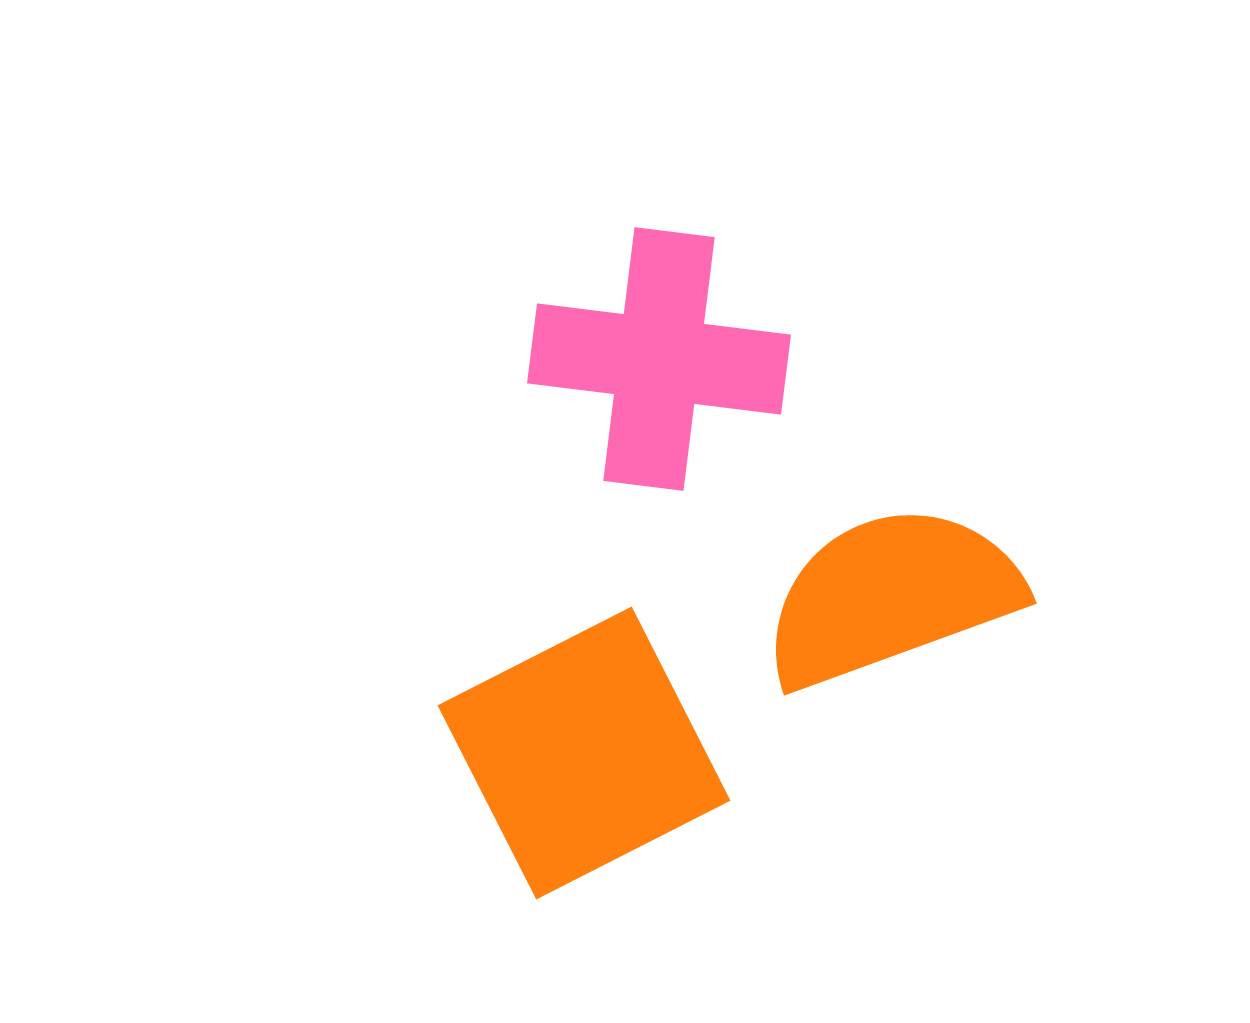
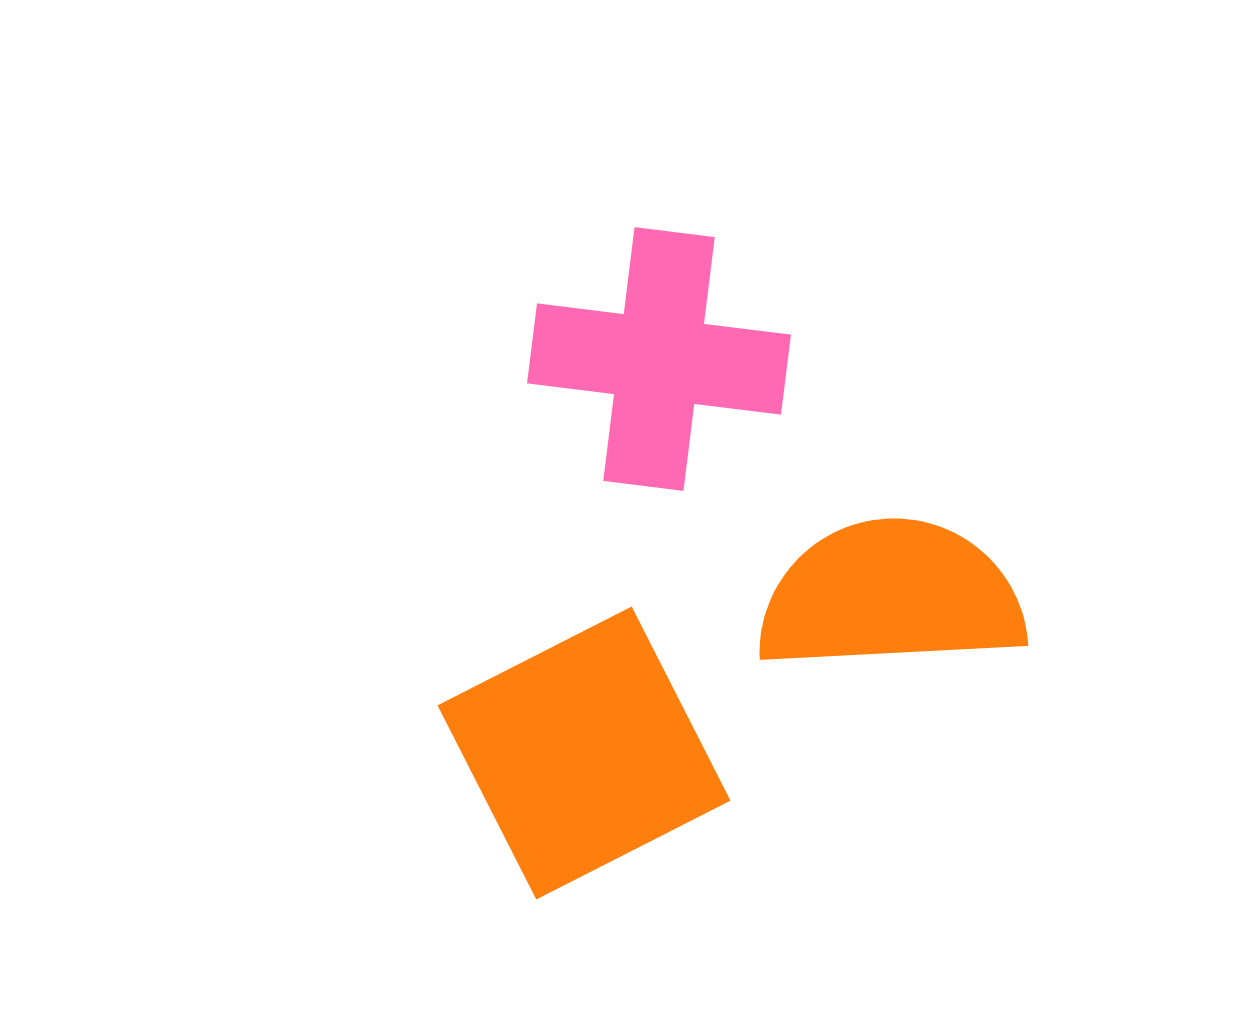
orange semicircle: rotated 17 degrees clockwise
